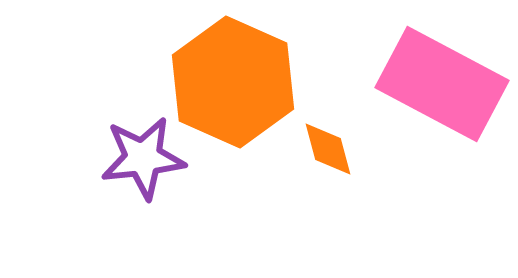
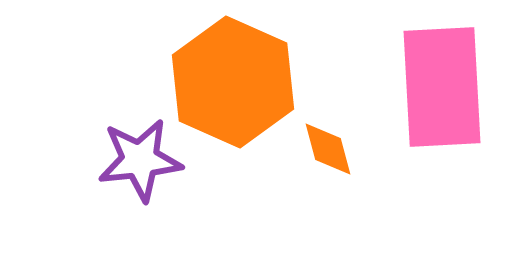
pink rectangle: moved 3 px down; rotated 59 degrees clockwise
purple star: moved 3 px left, 2 px down
